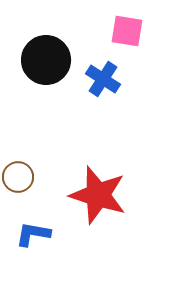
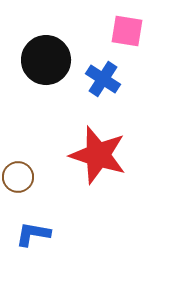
red star: moved 40 px up
